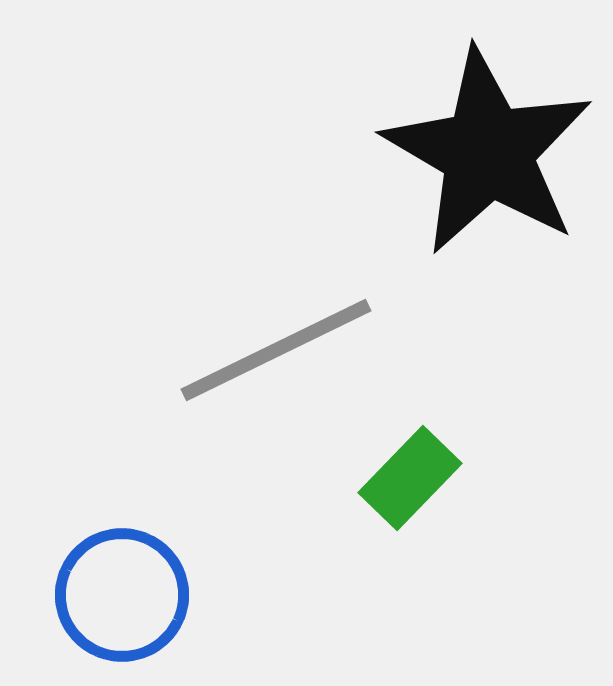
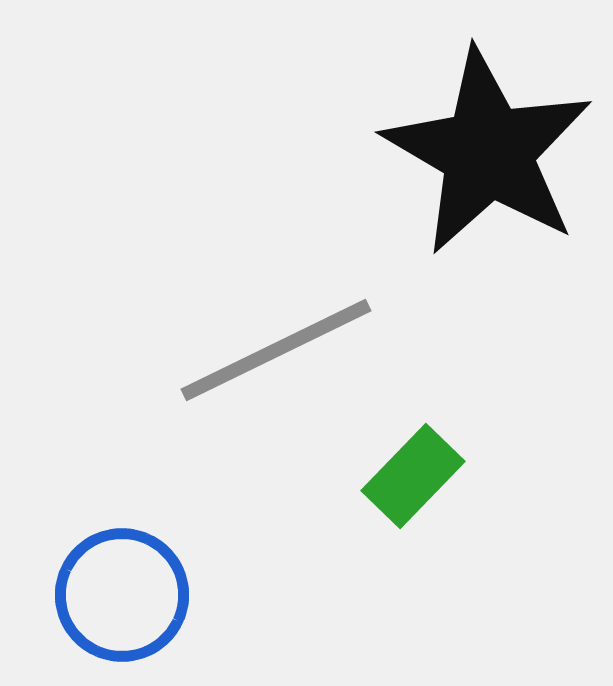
green rectangle: moved 3 px right, 2 px up
